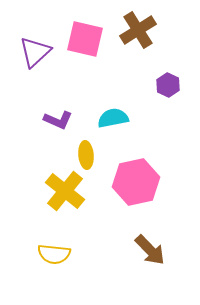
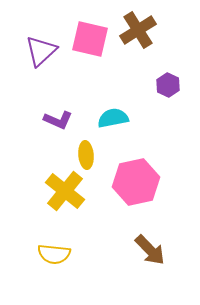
pink square: moved 5 px right
purple triangle: moved 6 px right, 1 px up
